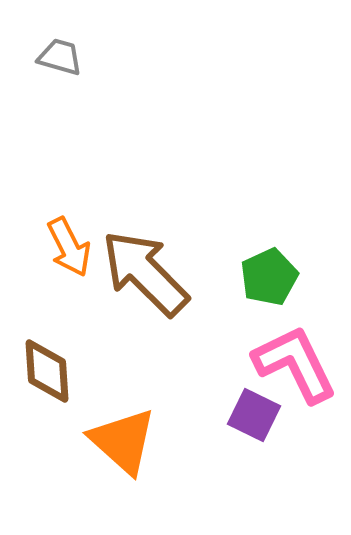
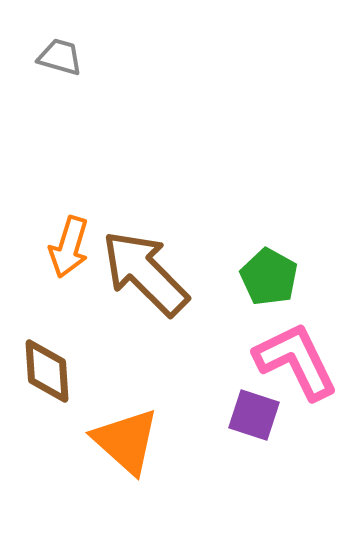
orange arrow: rotated 44 degrees clockwise
green pentagon: rotated 18 degrees counterclockwise
pink L-shape: moved 1 px right, 3 px up
purple square: rotated 8 degrees counterclockwise
orange triangle: moved 3 px right
